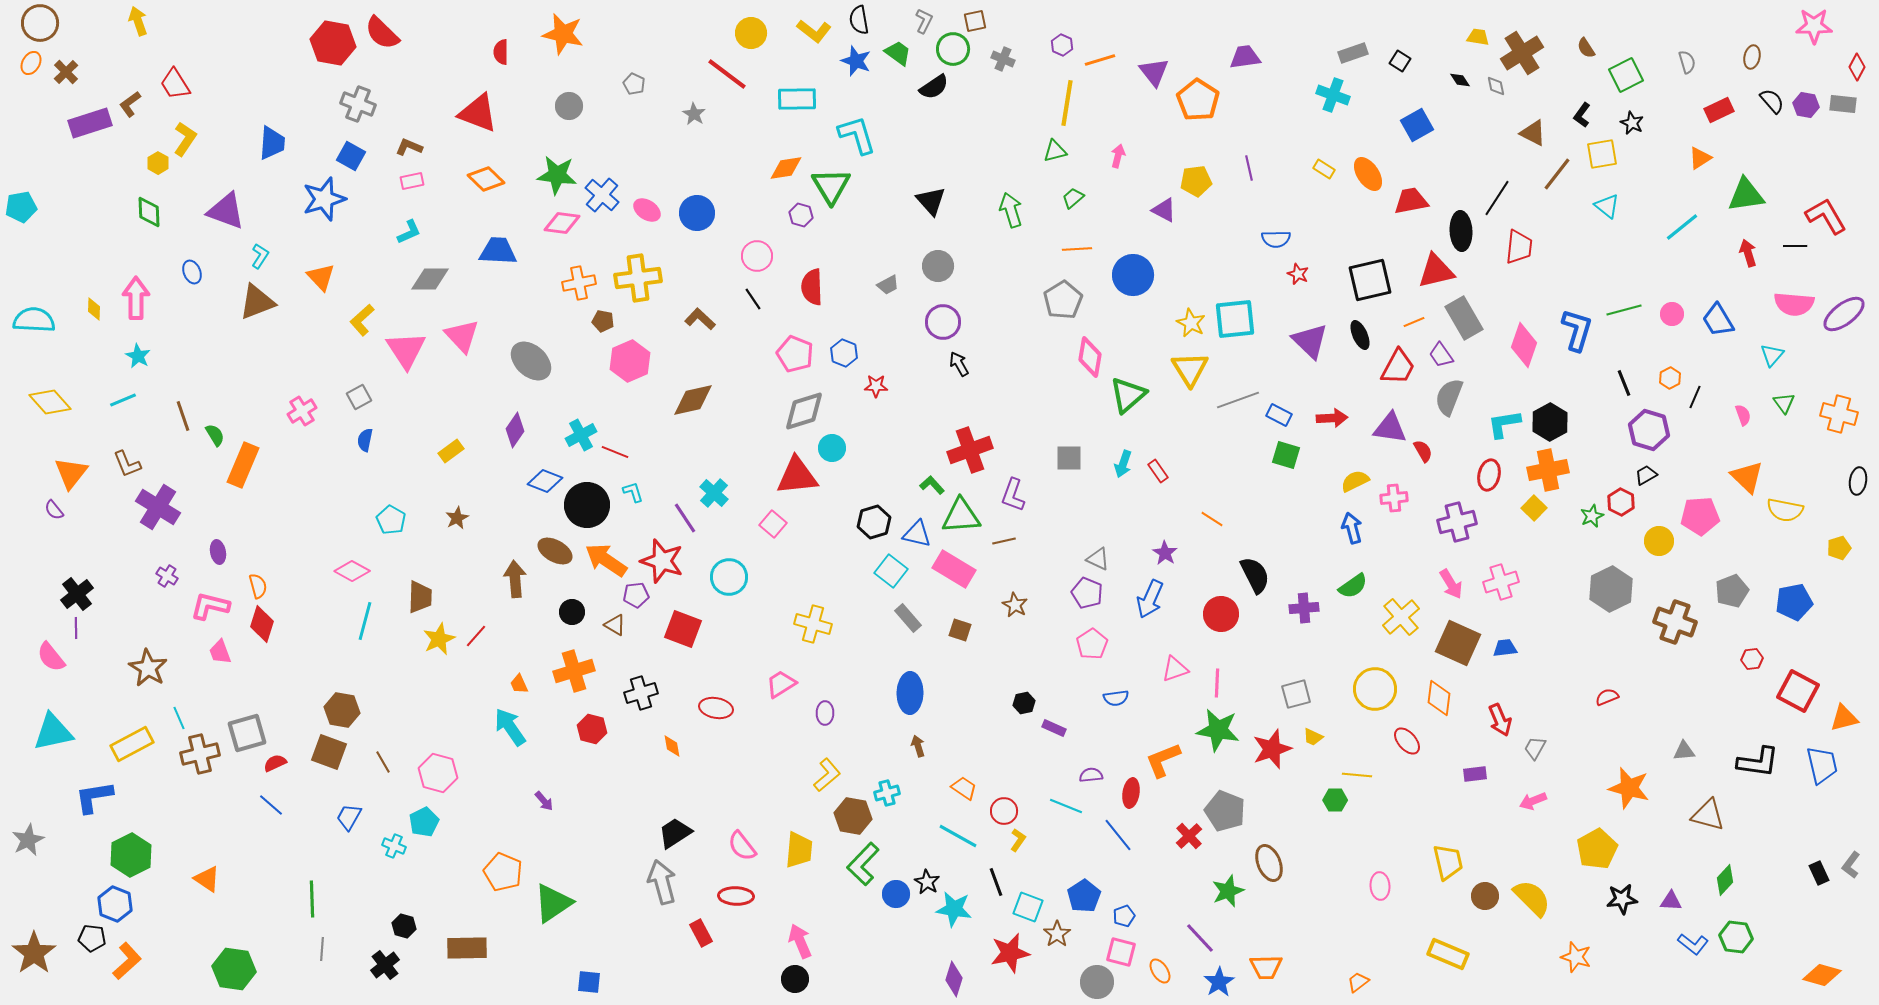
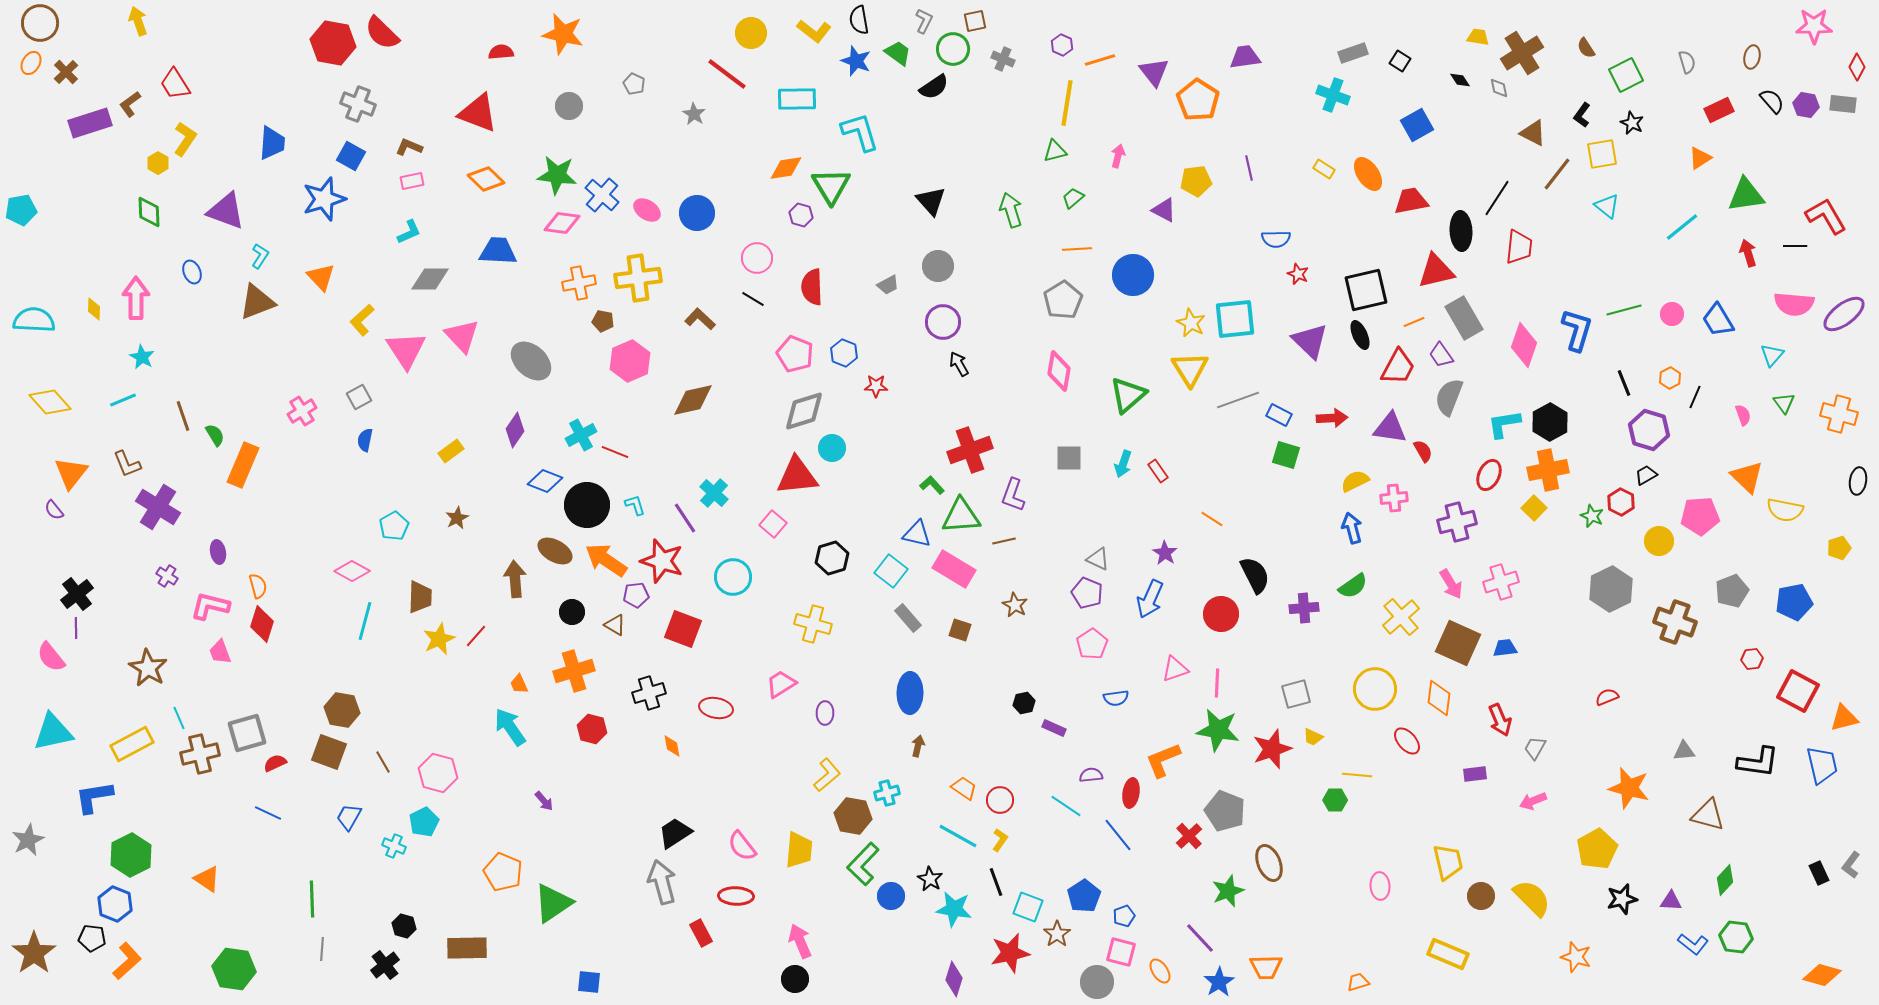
red semicircle at (501, 52): rotated 85 degrees clockwise
gray diamond at (1496, 86): moved 3 px right, 2 px down
cyan L-shape at (857, 135): moved 3 px right, 3 px up
cyan pentagon at (21, 207): moved 3 px down
pink circle at (757, 256): moved 2 px down
black square at (1370, 280): moved 4 px left, 10 px down
black line at (753, 299): rotated 25 degrees counterclockwise
cyan star at (138, 356): moved 4 px right, 1 px down
pink diamond at (1090, 357): moved 31 px left, 14 px down
red ellipse at (1489, 475): rotated 12 degrees clockwise
cyan L-shape at (633, 492): moved 2 px right, 13 px down
green star at (1592, 516): rotated 25 degrees counterclockwise
cyan pentagon at (391, 520): moved 3 px right, 6 px down; rotated 12 degrees clockwise
black hexagon at (874, 522): moved 42 px left, 36 px down
cyan circle at (729, 577): moved 4 px right
black cross at (641, 693): moved 8 px right
brown arrow at (918, 746): rotated 30 degrees clockwise
blue line at (271, 805): moved 3 px left, 8 px down; rotated 16 degrees counterclockwise
cyan line at (1066, 806): rotated 12 degrees clockwise
red circle at (1004, 811): moved 4 px left, 11 px up
yellow L-shape at (1018, 840): moved 18 px left
black star at (927, 882): moved 3 px right, 3 px up
blue circle at (896, 894): moved 5 px left, 2 px down
brown circle at (1485, 896): moved 4 px left
black star at (1622, 899): rotated 8 degrees counterclockwise
orange trapezoid at (1358, 982): rotated 20 degrees clockwise
